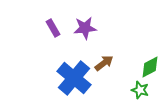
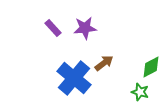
purple rectangle: rotated 12 degrees counterclockwise
green diamond: moved 1 px right
green star: moved 2 px down
